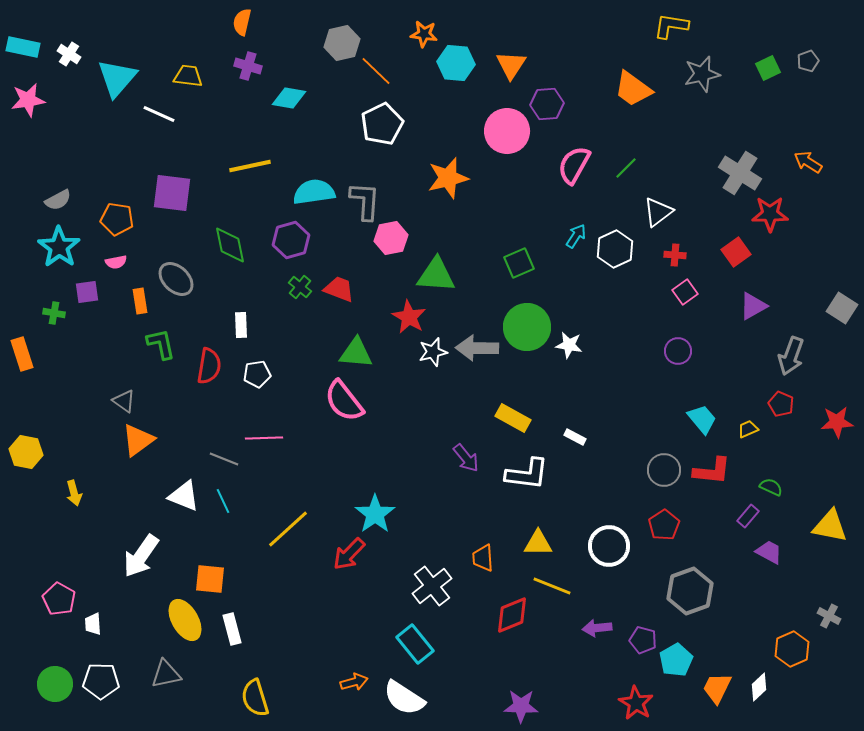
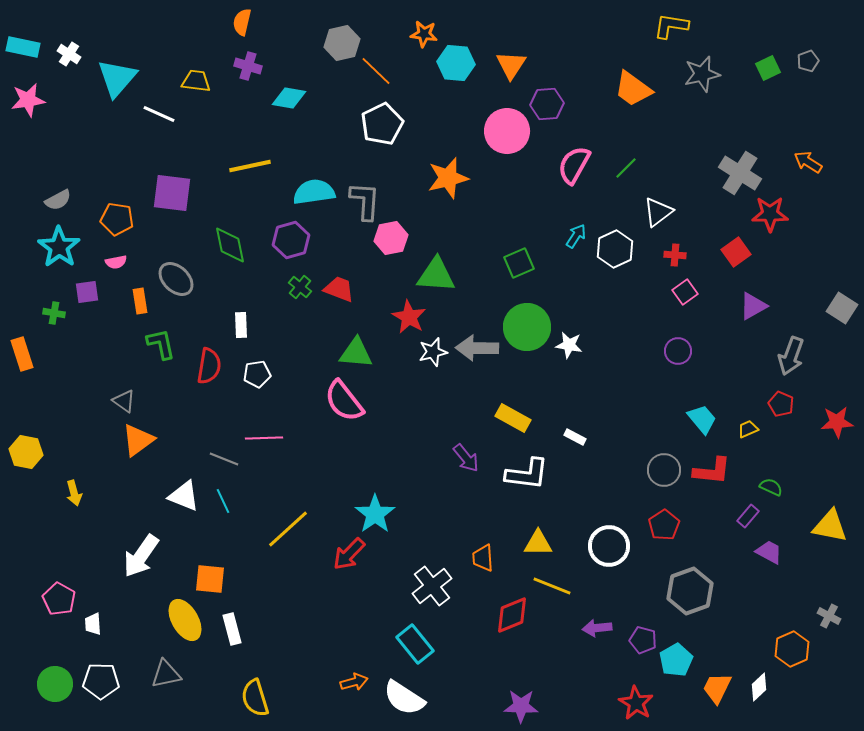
yellow trapezoid at (188, 76): moved 8 px right, 5 px down
